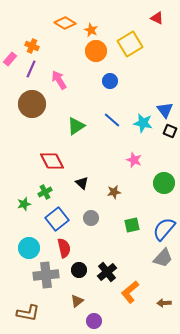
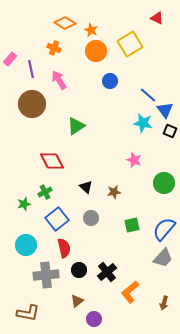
orange cross: moved 22 px right, 2 px down
purple line: rotated 36 degrees counterclockwise
blue line: moved 36 px right, 25 px up
black triangle: moved 4 px right, 4 px down
cyan circle: moved 3 px left, 3 px up
brown arrow: rotated 72 degrees counterclockwise
purple circle: moved 2 px up
